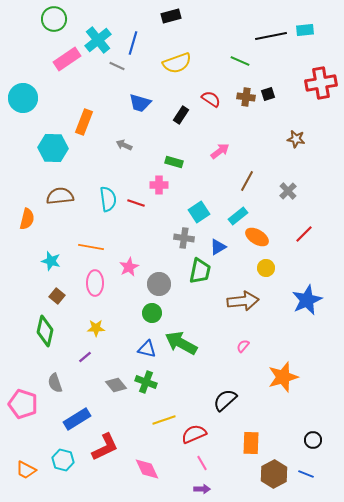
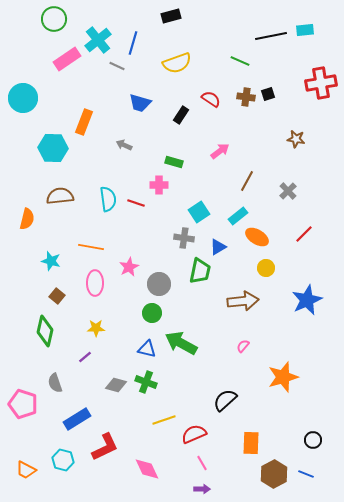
gray diamond at (116, 385): rotated 35 degrees counterclockwise
